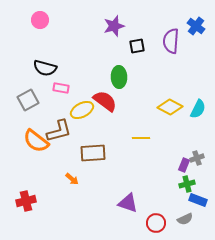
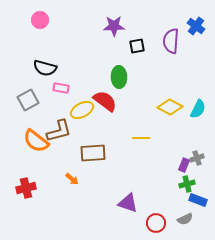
purple star: rotated 15 degrees clockwise
red cross: moved 13 px up
